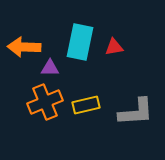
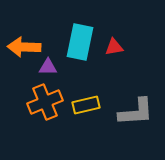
purple triangle: moved 2 px left, 1 px up
